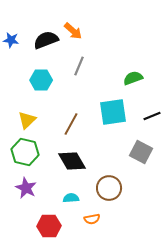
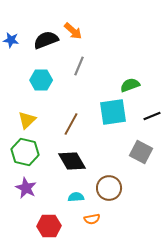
green semicircle: moved 3 px left, 7 px down
cyan semicircle: moved 5 px right, 1 px up
